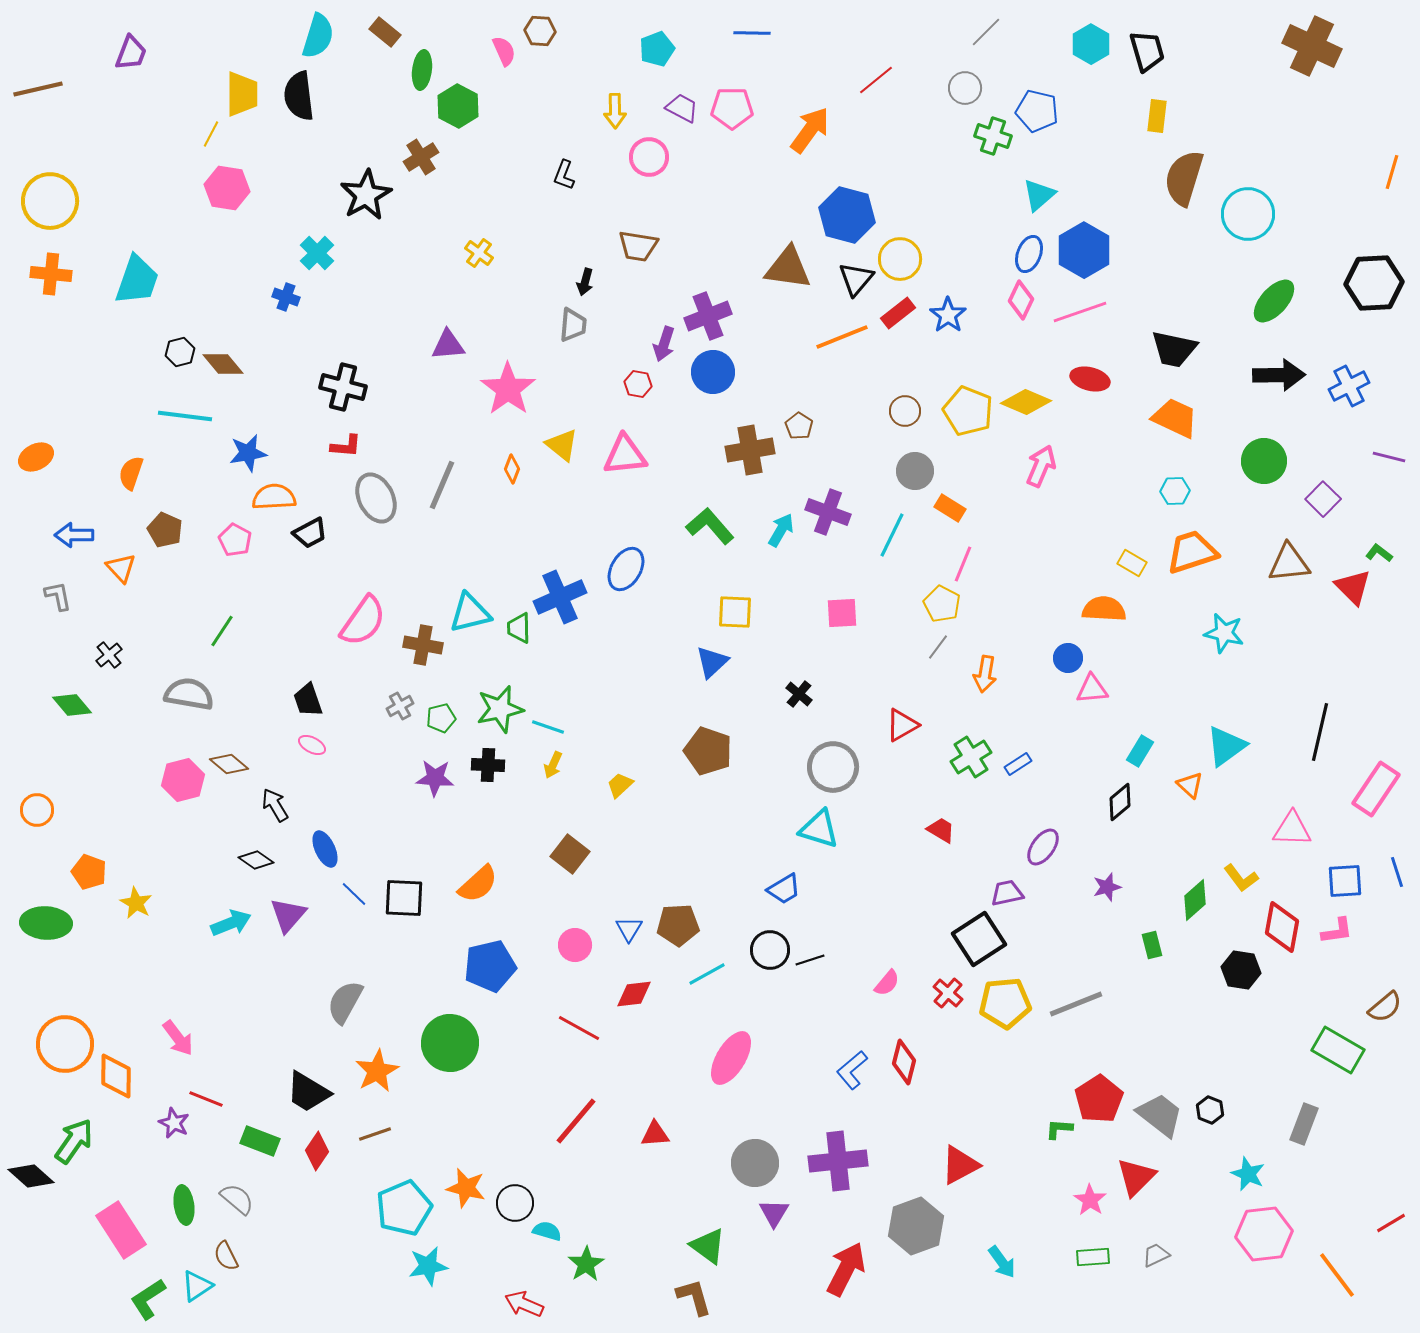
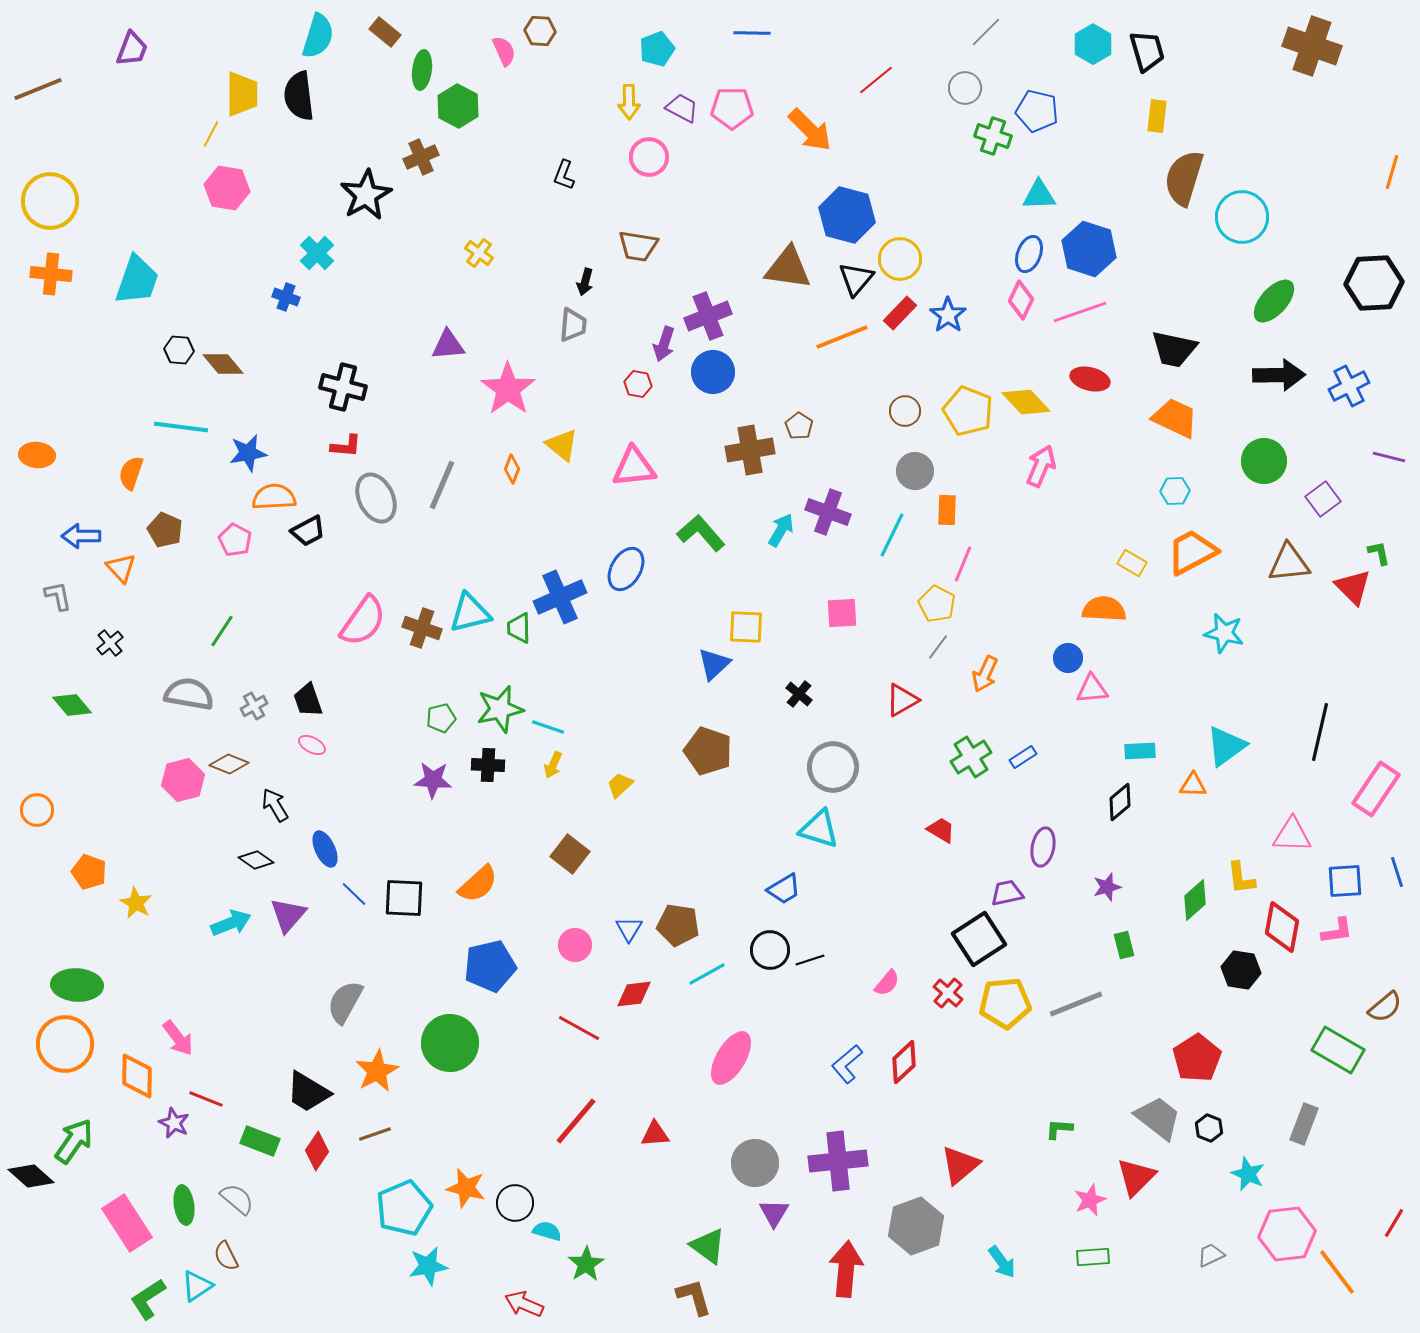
cyan hexagon at (1091, 44): moved 2 px right
brown cross at (1312, 46): rotated 6 degrees counterclockwise
purple trapezoid at (131, 53): moved 1 px right, 4 px up
brown line at (38, 89): rotated 9 degrees counterclockwise
yellow arrow at (615, 111): moved 14 px right, 9 px up
orange arrow at (810, 130): rotated 99 degrees clockwise
brown cross at (421, 157): rotated 8 degrees clockwise
cyan triangle at (1039, 195): rotated 39 degrees clockwise
cyan circle at (1248, 214): moved 6 px left, 3 px down
blue hexagon at (1084, 250): moved 5 px right, 1 px up; rotated 12 degrees counterclockwise
red rectangle at (898, 313): moved 2 px right; rotated 8 degrees counterclockwise
black hexagon at (180, 352): moved 1 px left, 2 px up; rotated 20 degrees clockwise
yellow diamond at (1026, 402): rotated 24 degrees clockwise
cyan line at (185, 416): moved 4 px left, 11 px down
pink triangle at (625, 455): moved 9 px right, 12 px down
orange ellipse at (36, 457): moved 1 px right, 2 px up; rotated 32 degrees clockwise
purple square at (1323, 499): rotated 8 degrees clockwise
orange rectangle at (950, 508): moved 3 px left, 2 px down; rotated 60 degrees clockwise
green L-shape at (710, 526): moved 9 px left, 7 px down
black trapezoid at (310, 533): moved 2 px left, 2 px up
blue arrow at (74, 535): moved 7 px right, 1 px down
orange trapezoid at (1192, 552): rotated 10 degrees counterclockwise
green L-shape at (1379, 553): rotated 40 degrees clockwise
yellow pentagon at (942, 604): moved 5 px left
yellow square at (735, 612): moved 11 px right, 15 px down
brown cross at (423, 645): moved 1 px left, 17 px up; rotated 9 degrees clockwise
black cross at (109, 655): moved 1 px right, 12 px up
blue triangle at (712, 662): moved 2 px right, 2 px down
orange arrow at (985, 674): rotated 15 degrees clockwise
gray cross at (400, 706): moved 146 px left
red triangle at (902, 725): moved 25 px up
cyan rectangle at (1140, 751): rotated 56 degrees clockwise
brown diamond at (229, 764): rotated 18 degrees counterclockwise
blue rectangle at (1018, 764): moved 5 px right, 7 px up
purple star at (435, 778): moved 2 px left, 2 px down
orange triangle at (1190, 785): moved 3 px right; rotated 40 degrees counterclockwise
pink triangle at (1292, 829): moved 6 px down
purple ellipse at (1043, 847): rotated 24 degrees counterclockwise
yellow L-shape at (1241, 878): rotated 30 degrees clockwise
green ellipse at (46, 923): moved 31 px right, 62 px down
brown pentagon at (678, 925): rotated 12 degrees clockwise
green rectangle at (1152, 945): moved 28 px left
red diamond at (904, 1062): rotated 33 degrees clockwise
blue L-shape at (852, 1070): moved 5 px left, 6 px up
orange diamond at (116, 1076): moved 21 px right
red pentagon at (1099, 1099): moved 98 px right, 41 px up
black hexagon at (1210, 1110): moved 1 px left, 18 px down
gray trapezoid at (1160, 1115): moved 2 px left, 3 px down
red triangle at (960, 1165): rotated 12 degrees counterclockwise
pink star at (1090, 1200): rotated 16 degrees clockwise
red line at (1391, 1223): moved 3 px right; rotated 28 degrees counterclockwise
pink rectangle at (121, 1230): moved 6 px right, 7 px up
pink hexagon at (1264, 1234): moved 23 px right
gray trapezoid at (1156, 1255): moved 55 px right
red arrow at (846, 1269): rotated 22 degrees counterclockwise
orange line at (1337, 1275): moved 3 px up
